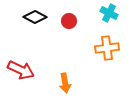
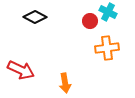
cyan cross: moved 1 px left, 1 px up
red circle: moved 21 px right
